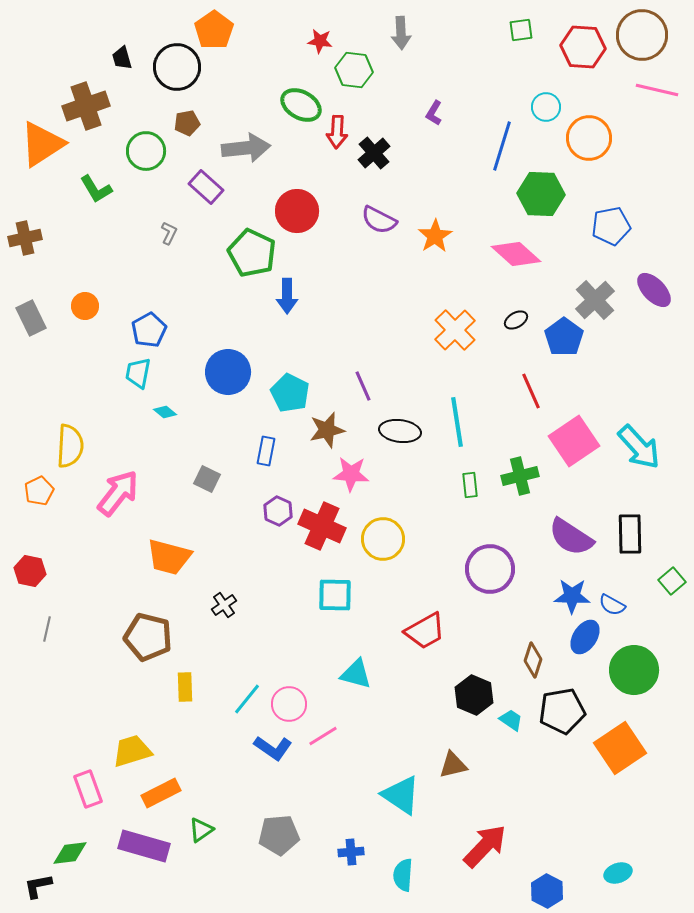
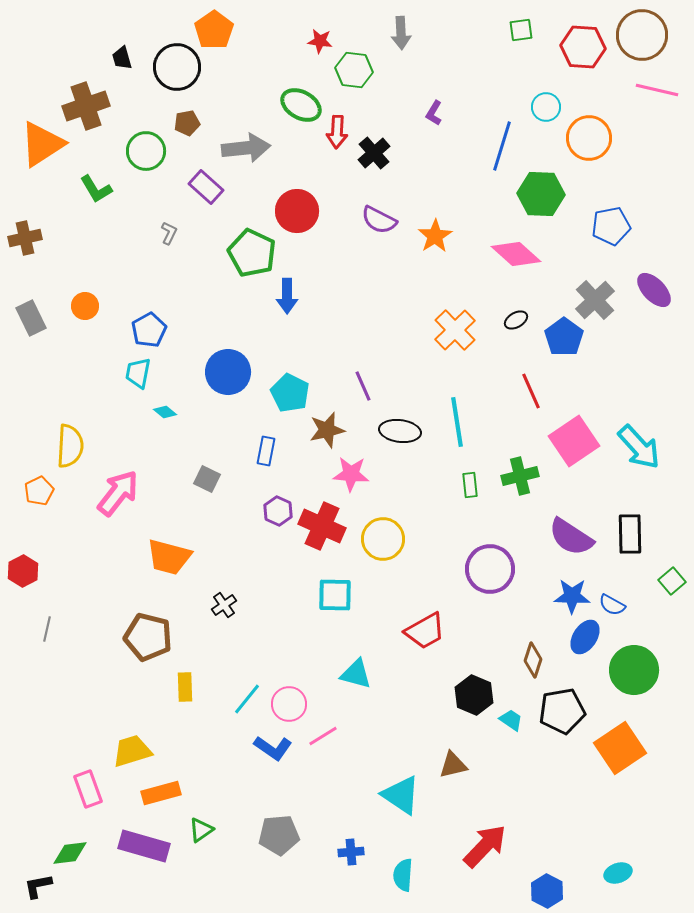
red hexagon at (30, 571): moved 7 px left; rotated 20 degrees clockwise
orange rectangle at (161, 793): rotated 12 degrees clockwise
